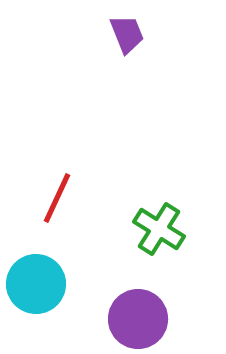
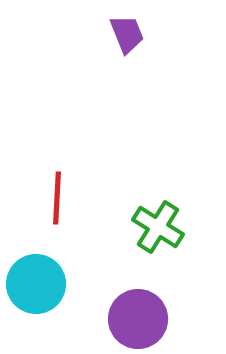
red line: rotated 22 degrees counterclockwise
green cross: moved 1 px left, 2 px up
